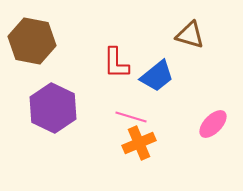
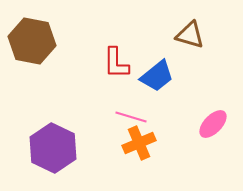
purple hexagon: moved 40 px down
